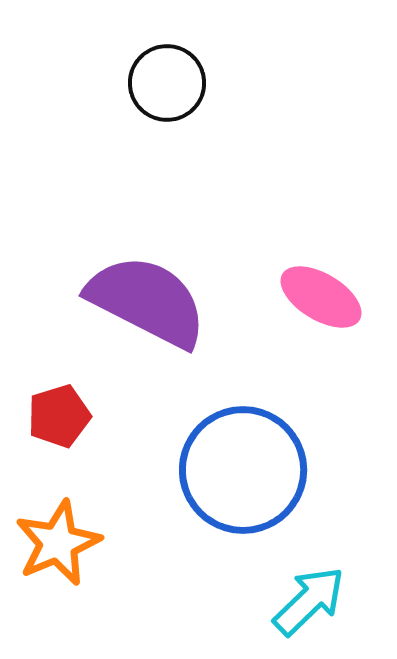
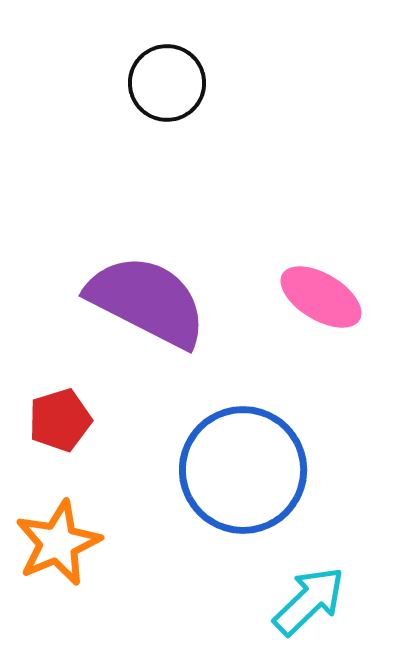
red pentagon: moved 1 px right, 4 px down
